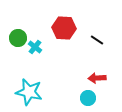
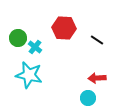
cyan star: moved 17 px up
